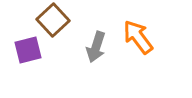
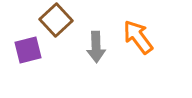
brown square: moved 3 px right
gray arrow: rotated 20 degrees counterclockwise
